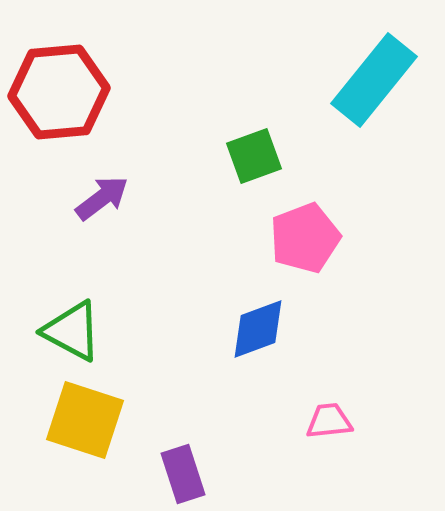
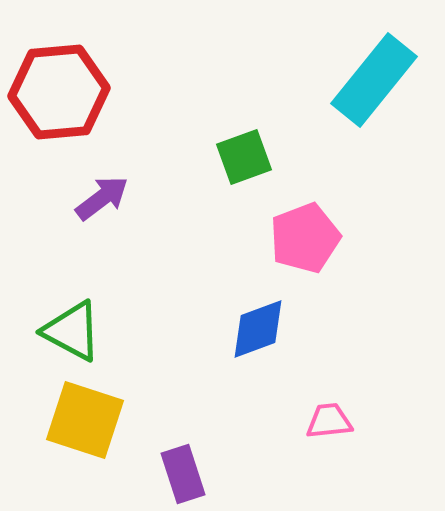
green square: moved 10 px left, 1 px down
